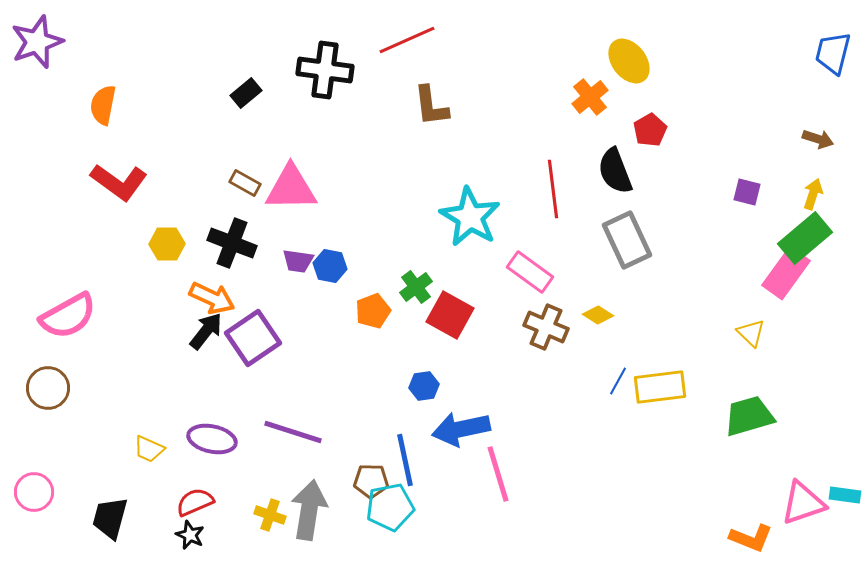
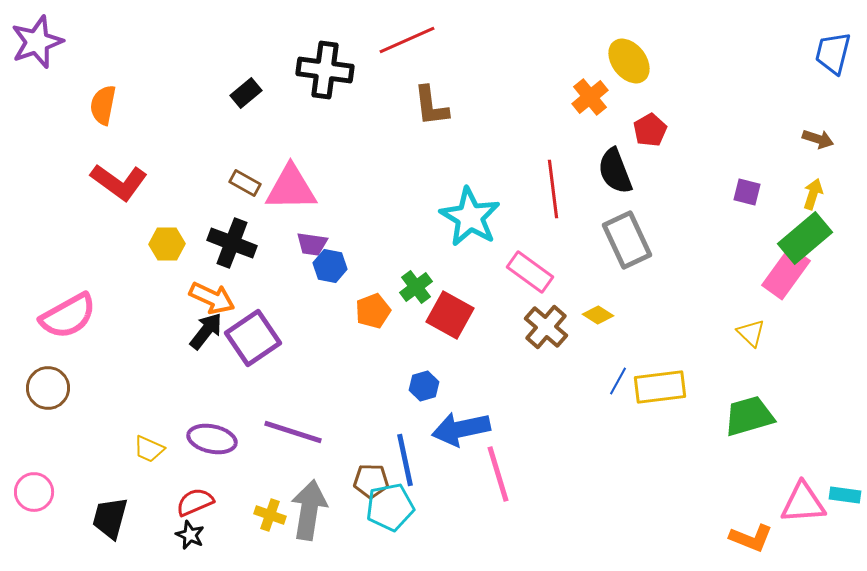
purple trapezoid at (298, 261): moved 14 px right, 17 px up
brown cross at (546, 327): rotated 18 degrees clockwise
blue hexagon at (424, 386): rotated 8 degrees counterclockwise
pink triangle at (803, 503): rotated 15 degrees clockwise
